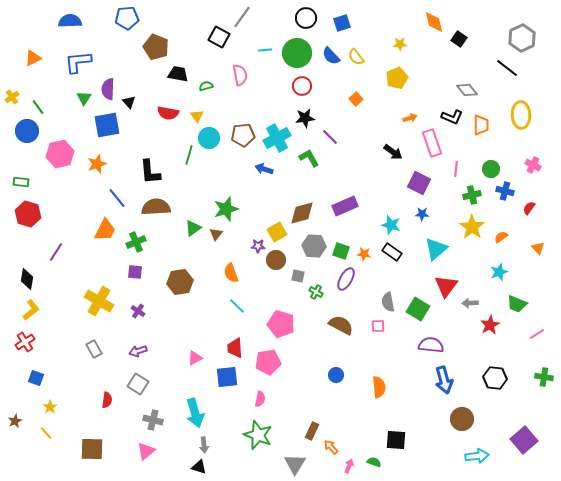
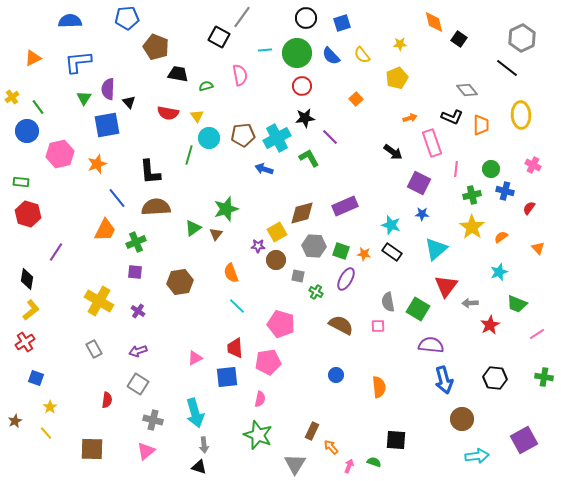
yellow semicircle at (356, 57): moved 6 px right, 2 px up
purple square at (524, 440): rotated 12 degrees clockwise
